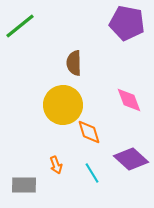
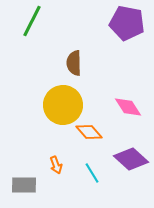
green line: moved 12 px right, 5 px up; rotated 24 degrees counterclockwise
pink diamond: moved 1 px left, 7 px down; rotated 12 degrees counterclockwise
orange diamond: rotated 24 degrees counterclockwise
